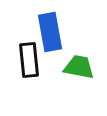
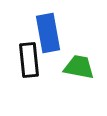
blue rectangle: moved 2 px left, 1 px down
